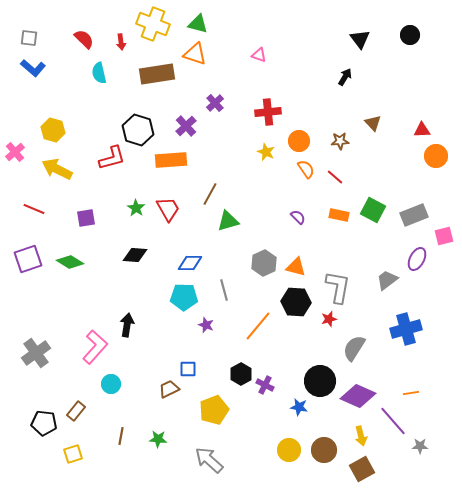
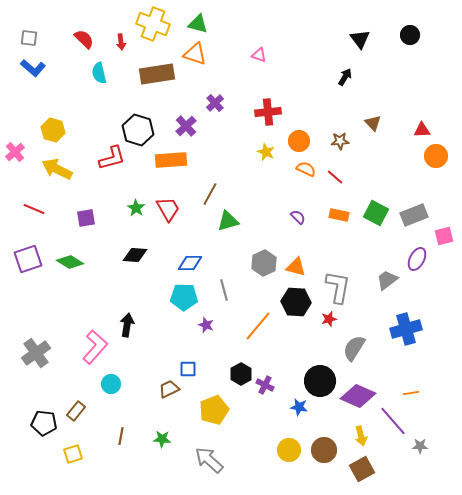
orange semicircle at (306, 169): rotated 30 degrees counterclockwise
green square at (373, 210): moved 3 px right, 3 px down
green star at (158, 439): moved 4 px right
